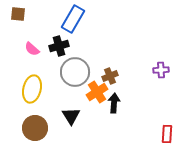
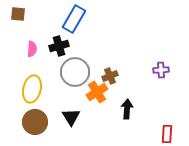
blue rectangle: moved 1 px right
pink semicircle: rotated 126 degrees counterclockwise
black arrow: moved 13 px right, 6 px down
black triangle: moved 1 px down
brown circle: moved 6 px up
